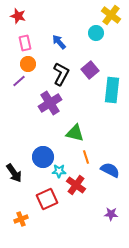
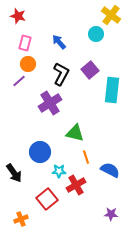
cyan circle: moved 1 px down
pink rectangle: rotated 28 degrees clockwise
blue circle: moved 3 px left, 5 px up
red cross: rotated 24 degrees clockwise
red square: rotated 15 degrees counterclockwise
